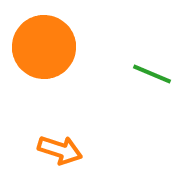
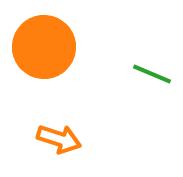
orange arrow: moved 1 px left, 11 px up
